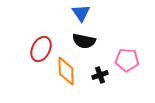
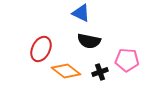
blue triangle: rotated 30 degrees counterclockwise
black semicircle: moved 5 px right
orange diamond: rotated 52 degrees counterclockwise
black cross: moved 3 px up
